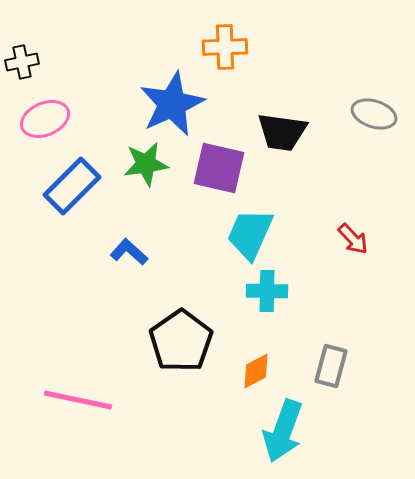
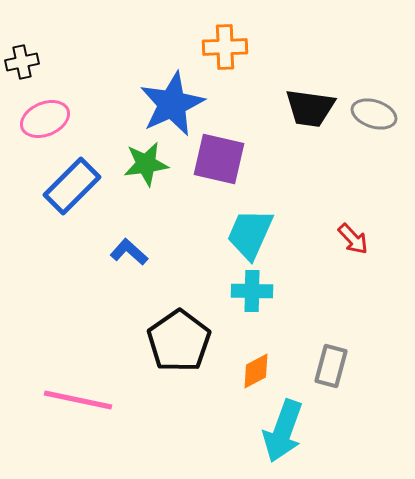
black trapezoid: moved 28 px right, 24 px up
purple square: moved 9 px up
cyan cross: moved 15 px left
black pentagon: moved 2 px left
